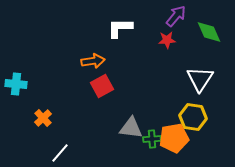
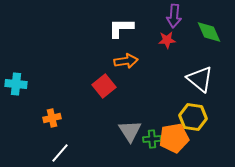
purple arrow: moved 2 px left; rotated 145 degrees clockwise
white L-shape: moved 1 px right
orange arrow: moved 33 px right
white triangle: rotated 24 degrees counterclockwise
red square: moved 2 px right; rotated 10 degrees counterclockwise
orange cross: moved 9 px right; rotated 30 degrees clockwise
gray triangle: moved 1 px left, 3 px down; rotated 50 degrees clockwise
